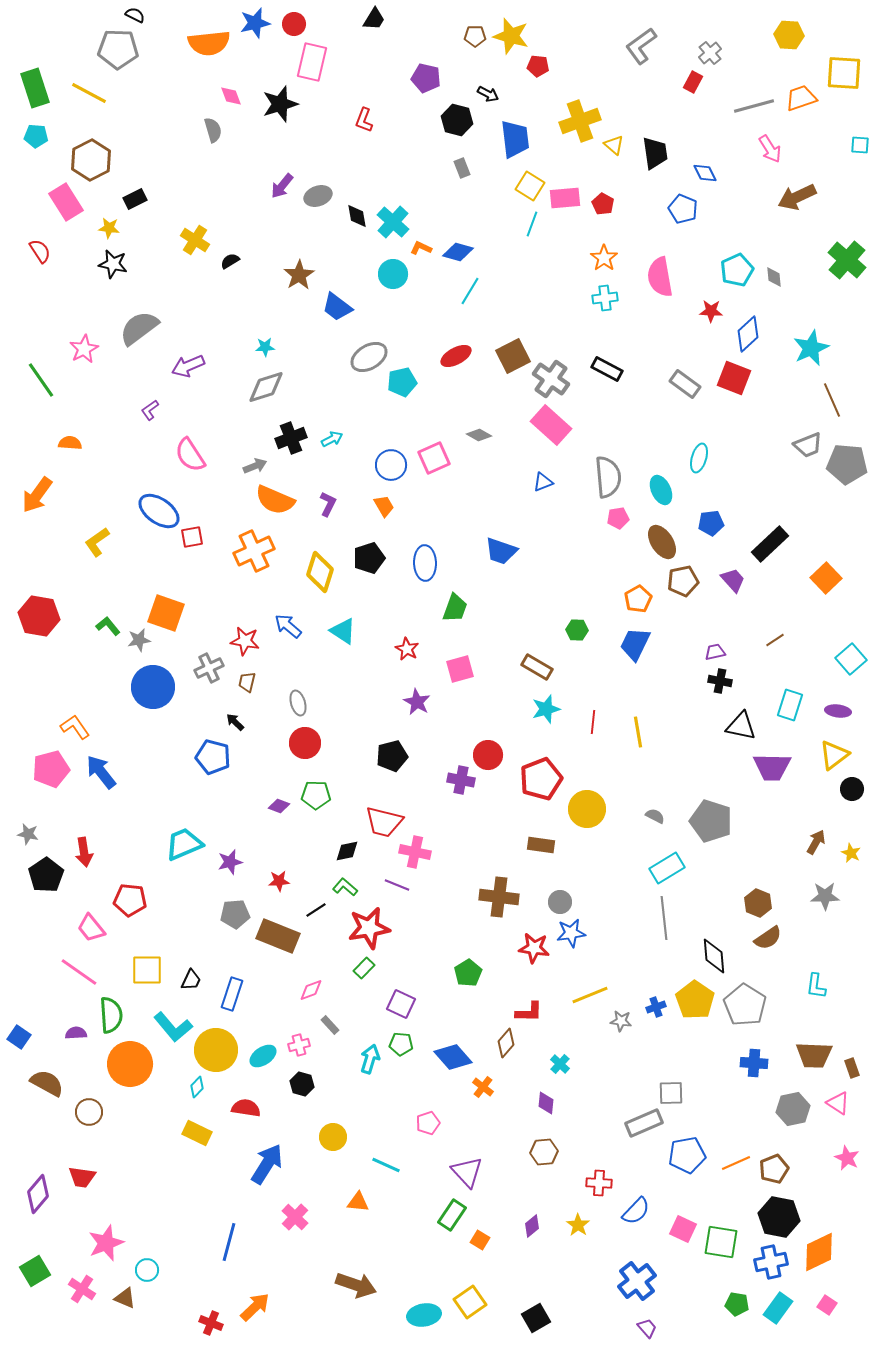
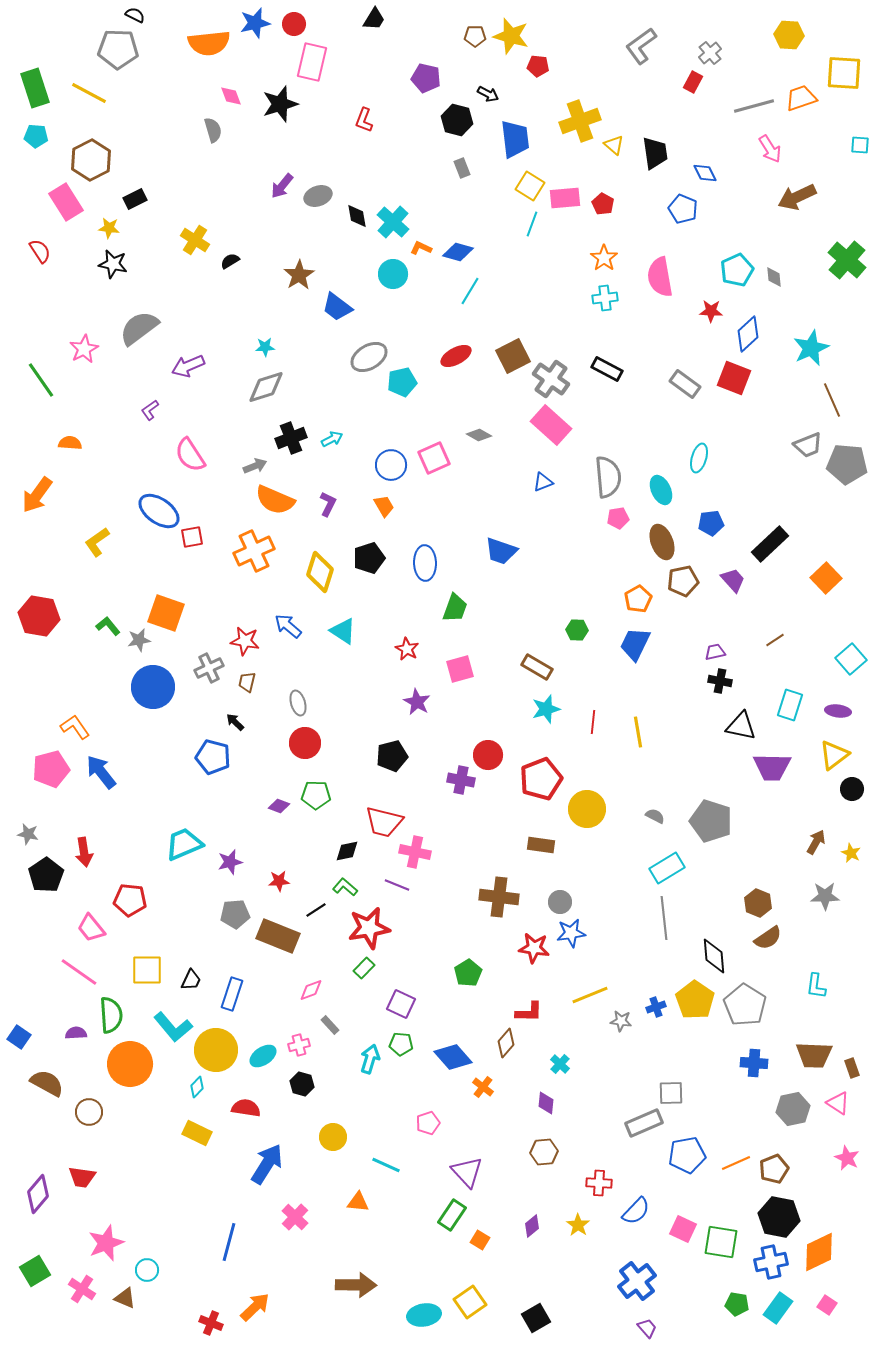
brown ellipse at (662, 542): rotated 12 degrees clockwise
brown arrow at (356, 1285): rotated 18 degrees counterclockwise
